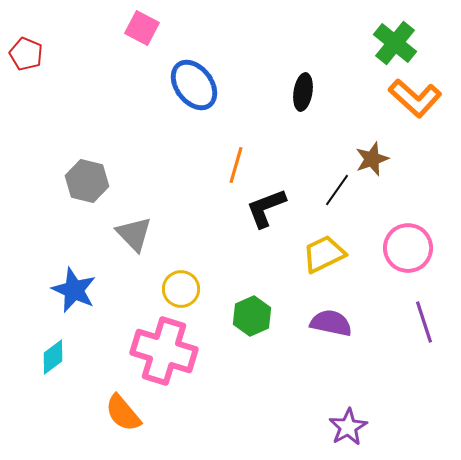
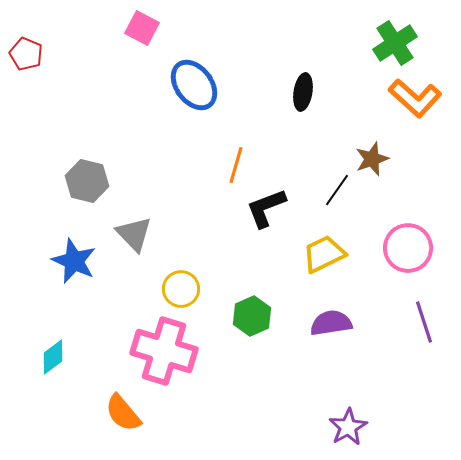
green cross: rotated 18 degrees clockwise
blue star: moved 29 px up
purple semicircle: rotated 21 degrees counterclockwise
